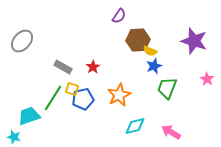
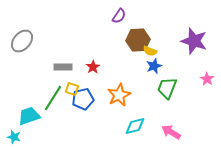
gray rectangle: rotated 30 degrees counterclockwise
